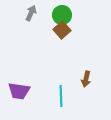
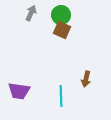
green circle: moved 1 px left
brown square: rotated 24 degrees counterclockwise
